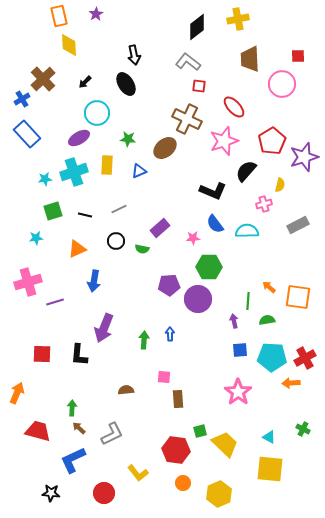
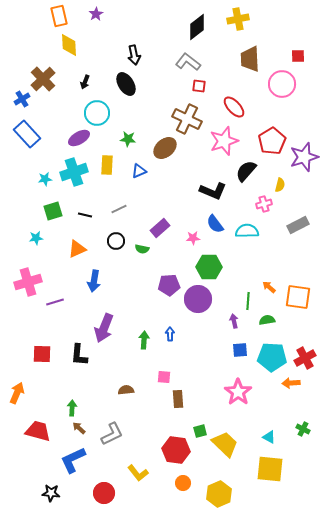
black arrow at (85, 82): rotated 24 degrees counterclockwise
